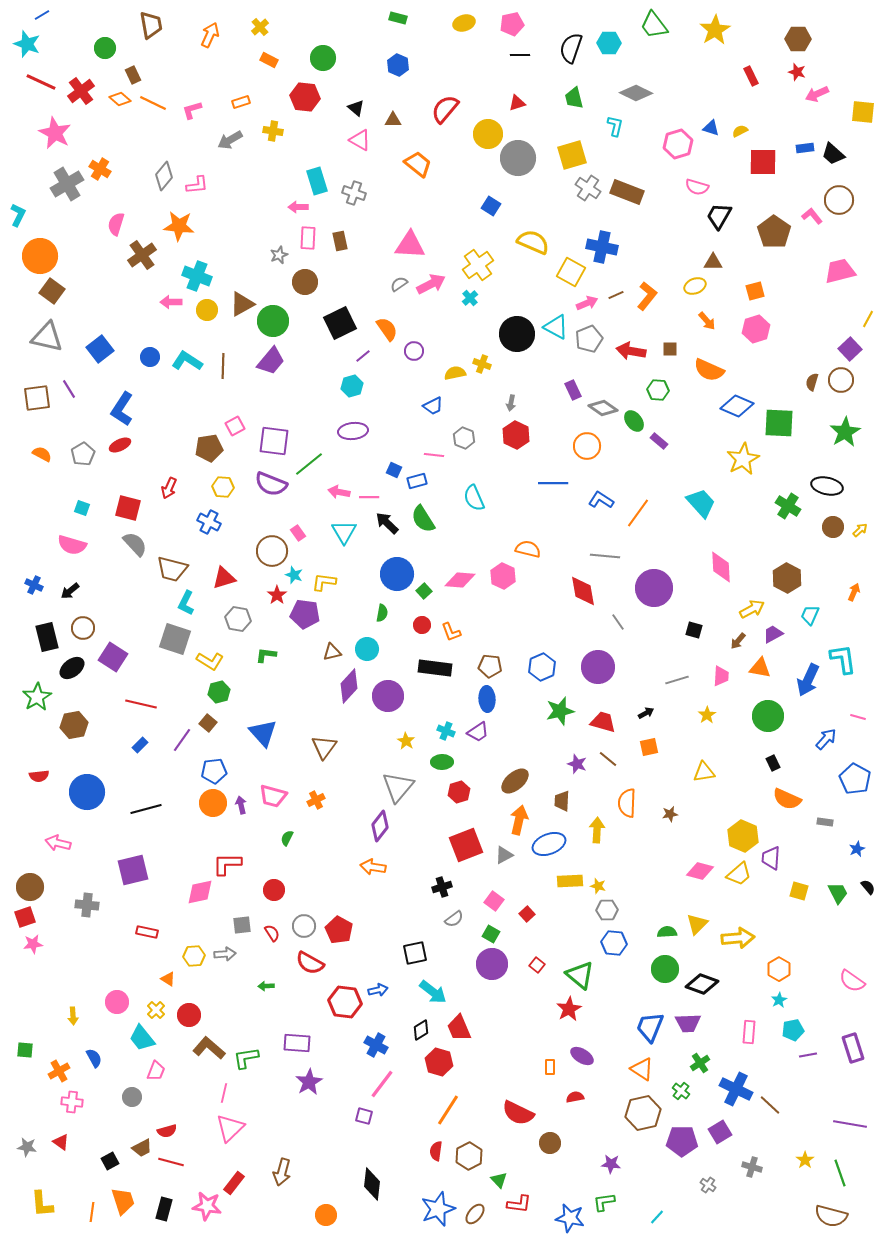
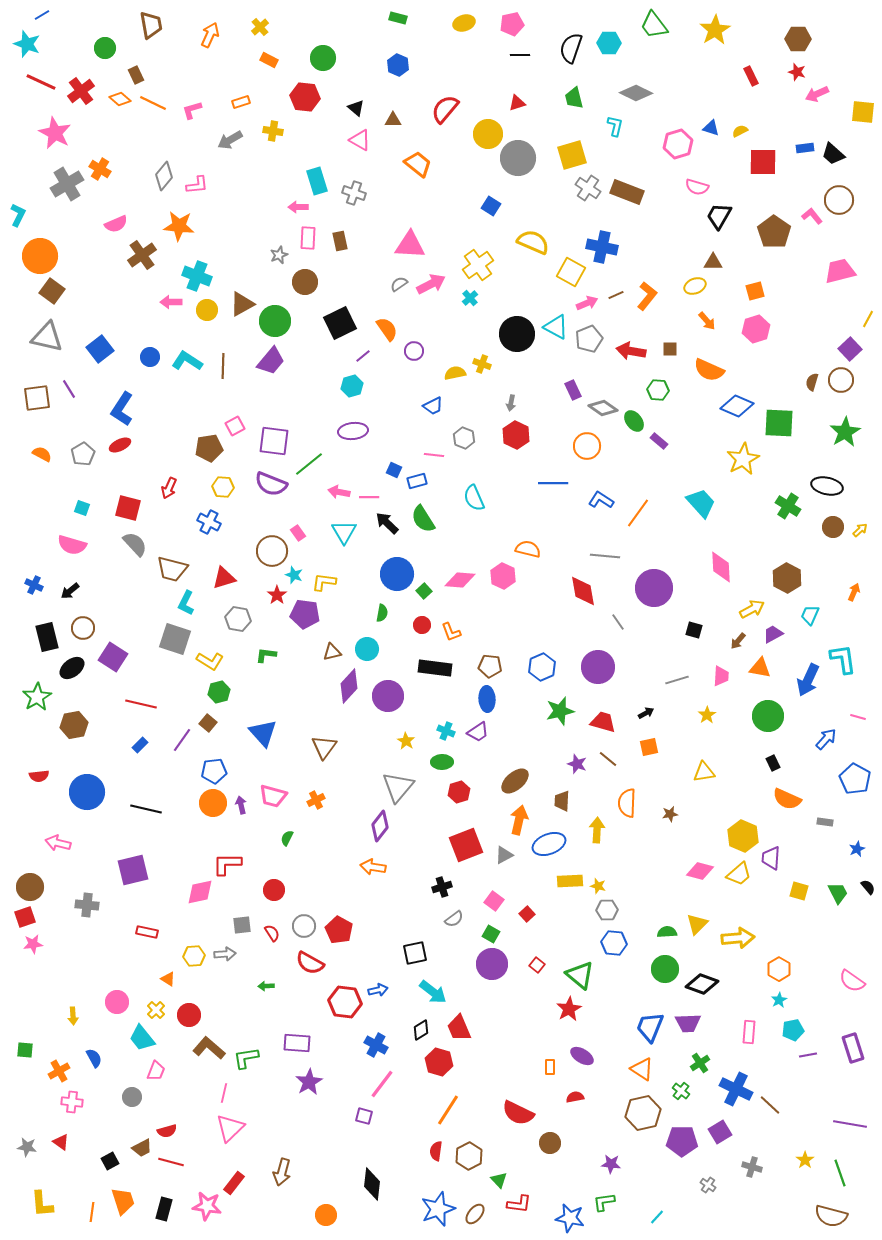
brown rectangle at (133, 75): moved 3 px right
pink semicircle at (116, 224): rotated 130 degrees counterclockwise
green circle at (273, 321): moved 2 px right
black line at (146, 809): rotated 28 degrees clockwise
